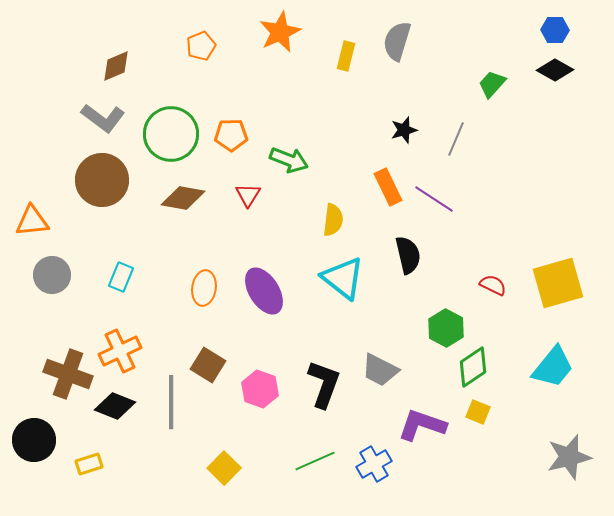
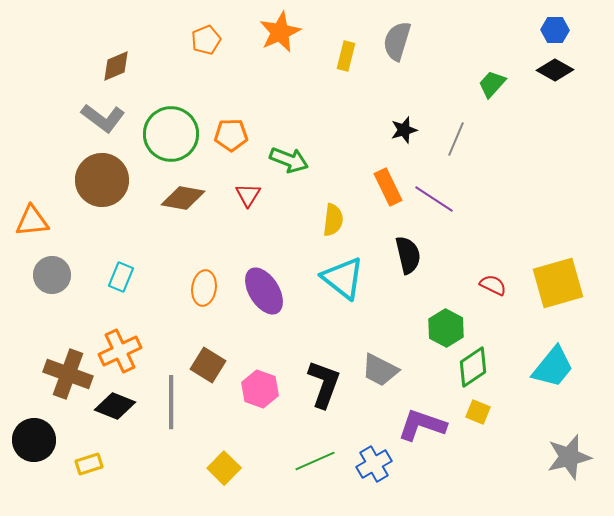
orange pentagon at (201, 46): moved 5 px right, 6 px up
